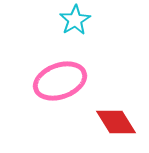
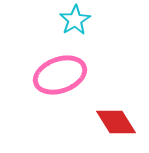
pink ellipse: moved 6 px up
